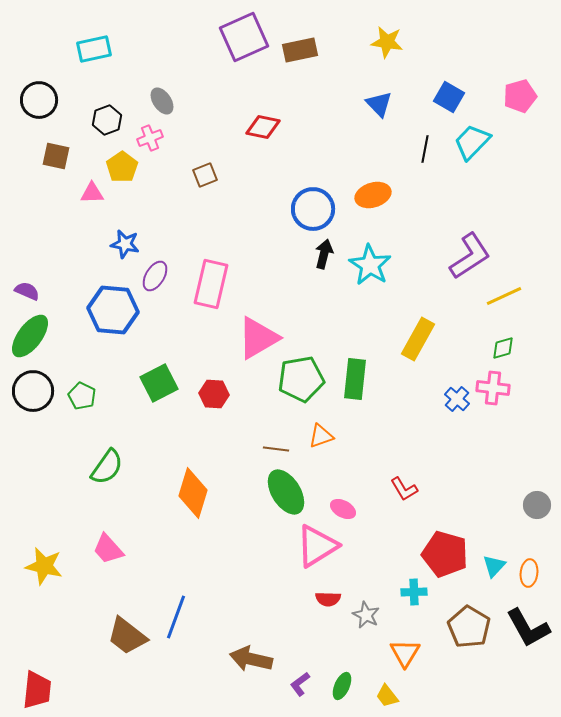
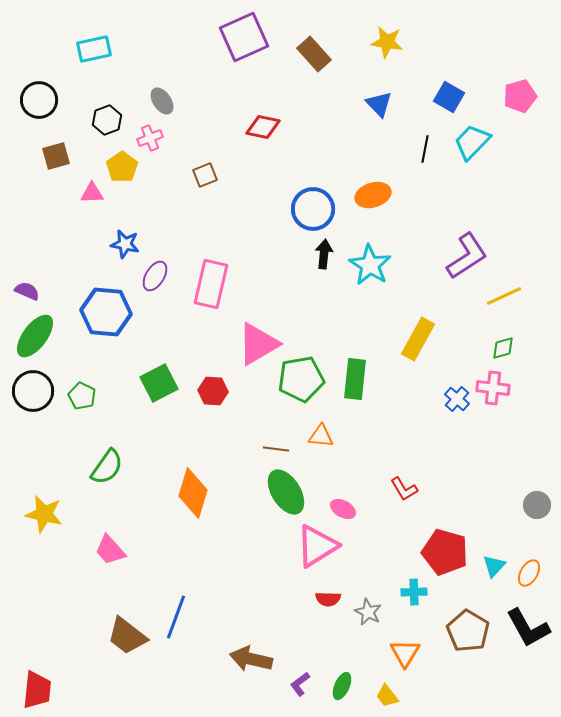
brown rectangle at (300, 50): moved 14 px right, 4 px down; rotated 60 degrees clockwise
brown square at (56, 156): rotated 28 degrees counterclockwise
black arrow at (324, 254): rotated 8 degrees counterclockwise
purple L-shape at (470, 256): moved 3 px left
blue hexagon at (113, 310): moved 7 px left, 2 px down
green ellipse at (30, 336): moved 5 px right
pink triangle at (258, 338): moved 6 px down
red hexagon at (214, 394): moved 1 px left, 3 px up
orange triangle at (321, 436): rotated 24 degrees clockwise
pink trapezoid at (108, 549): moved 2 px right, 1 px down
red pentagon at (445, 554): moved 2 px up
yellow star at (44, 566): moved 52 px up
orange ellipse at (529, 573): rotated 24 degrees clockwise
gray star at (366, 615): moved 2 px right, 3 px up
brown pentagon at (469, 627): moved 1 px left, 4 px down
